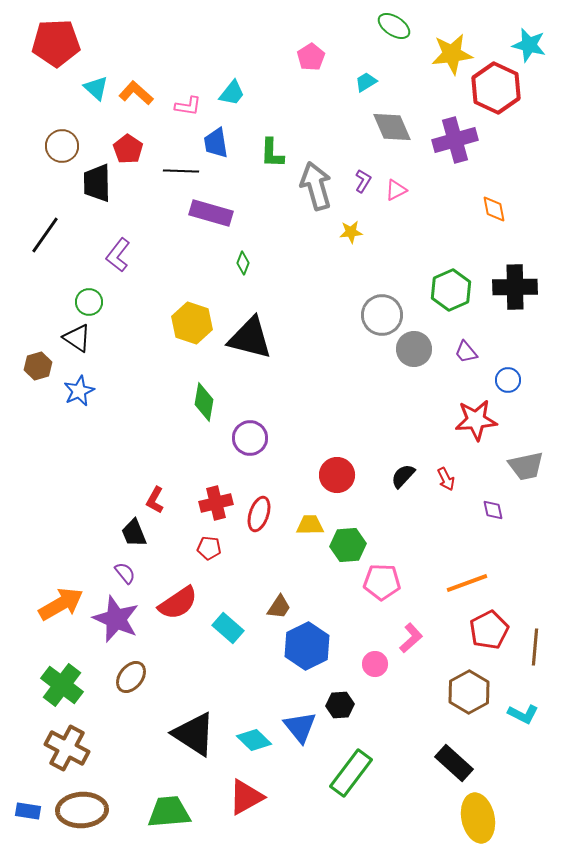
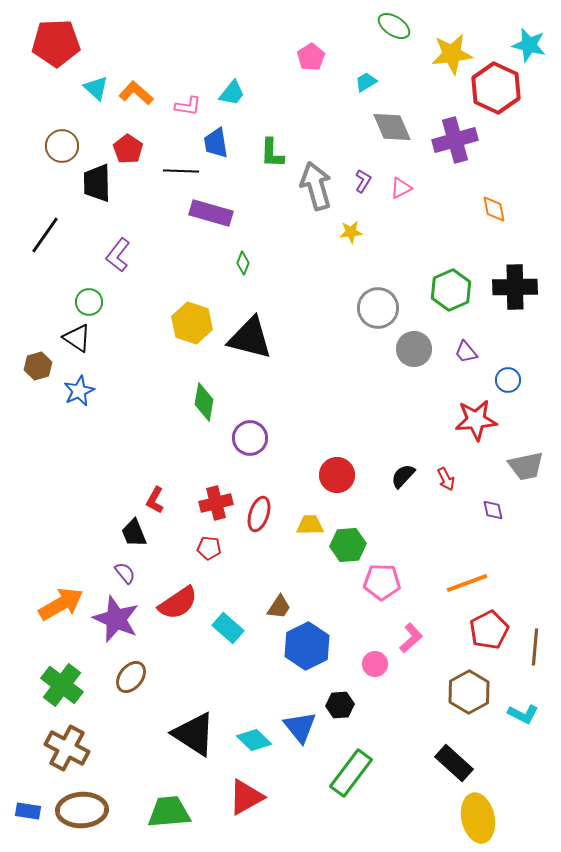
pink triangle at (396, 190): moved 5 px right, 2 px up
gray circle at (382, 315): moved 4 px left, 7 px up
